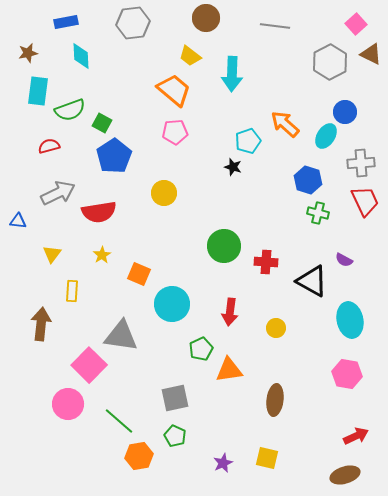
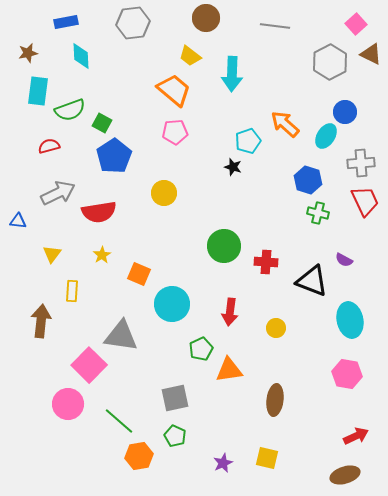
black triangle at (312, 281): rotated 8 degrees counterclockwise
brown arrow at (41, 324): moved 3 px up
